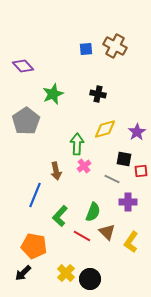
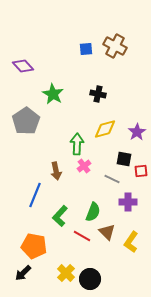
green star: rotated 20 degrees counterclockwise
